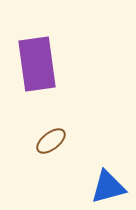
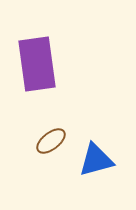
blue triangle: moved 12 px left, 27 px up
